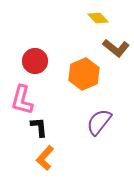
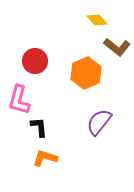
yellow diamond: moved 1 px left, 2 px down
brown L-shape: moved 1 px right, 1 px up
orange hexagon: moved 2 px right, 1 px up
pink L-shape: moved 3 px left
orange L-shape: rotated 65 degrees clockwise
